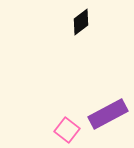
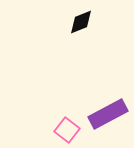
black diamond: rotated 16 degrees clockwise
